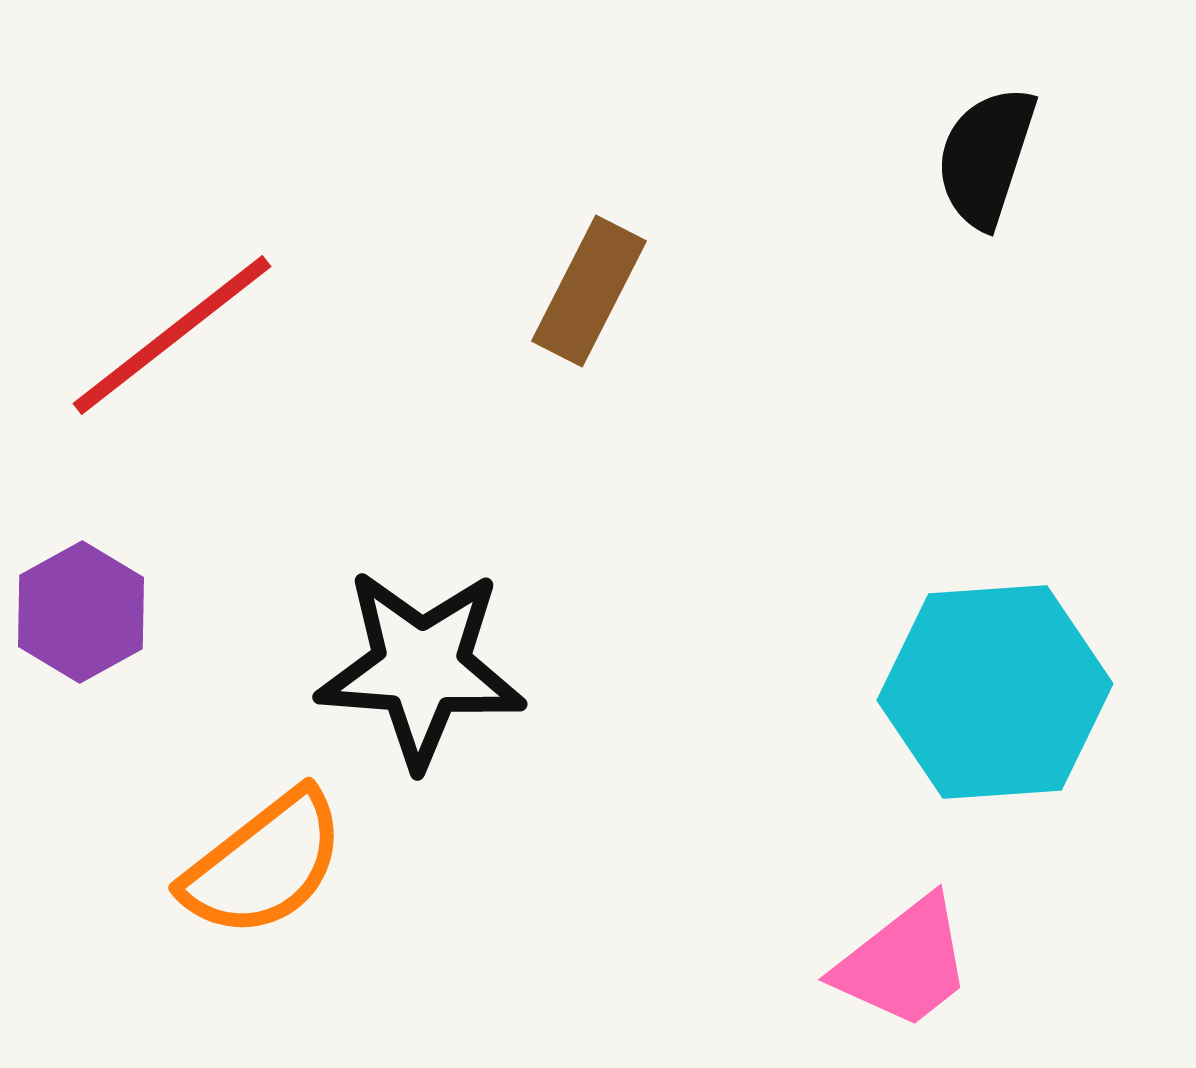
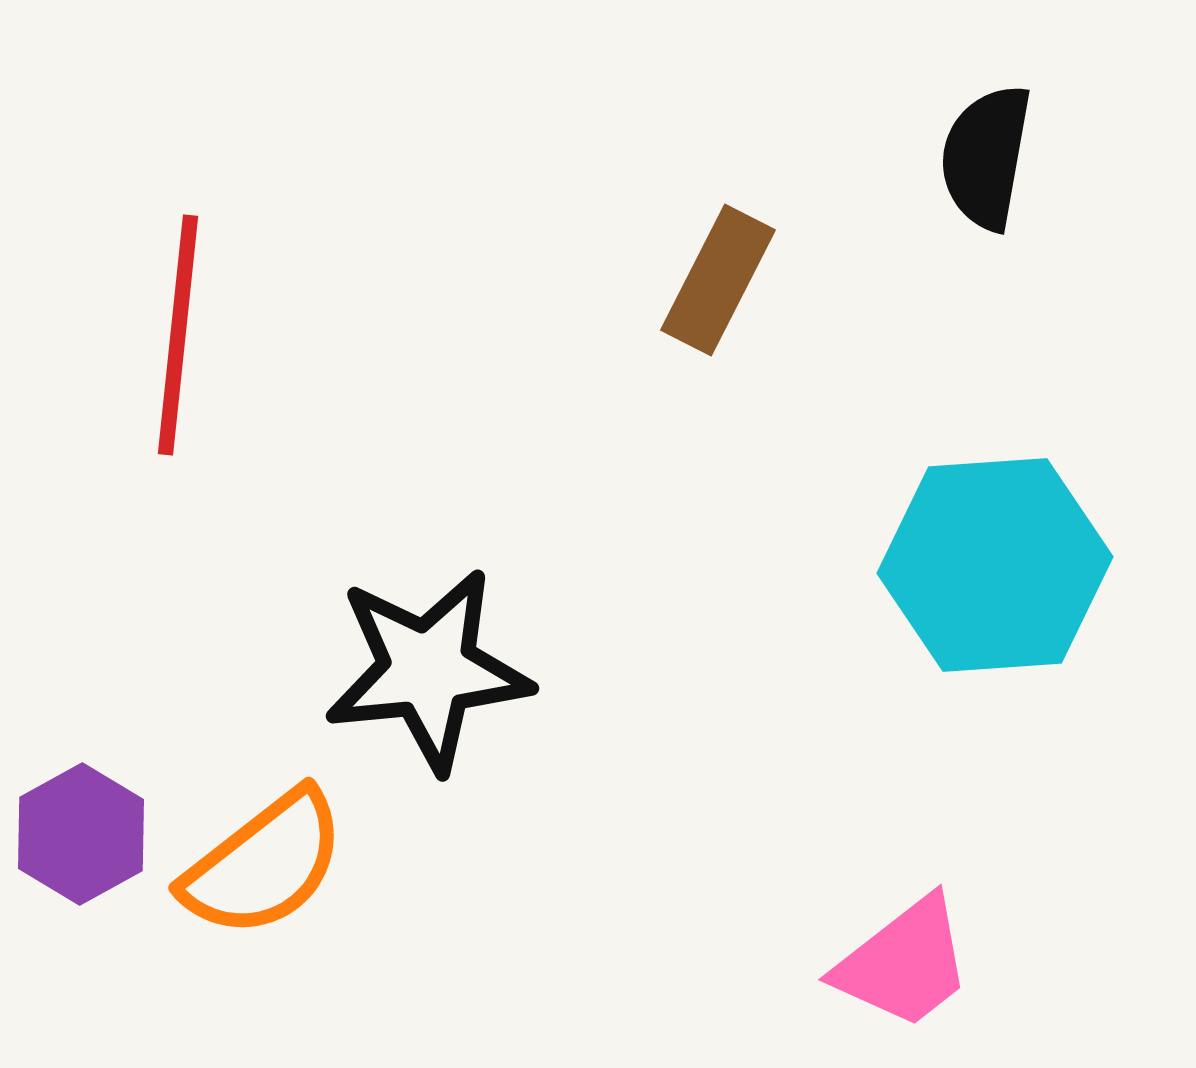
black semicircle: rotated 8 degrees counterclockwise
brown rectangle: moved 129 px right, 11 px up
red line: moved 6 px right; rotated 46 degrees counterclockwise
purple hexagon: moved 222 px down
black star: moved 7 px right, 2 px down; rotated 10 degrees counterclockwise
cyan hexagon: moved 127 px up
